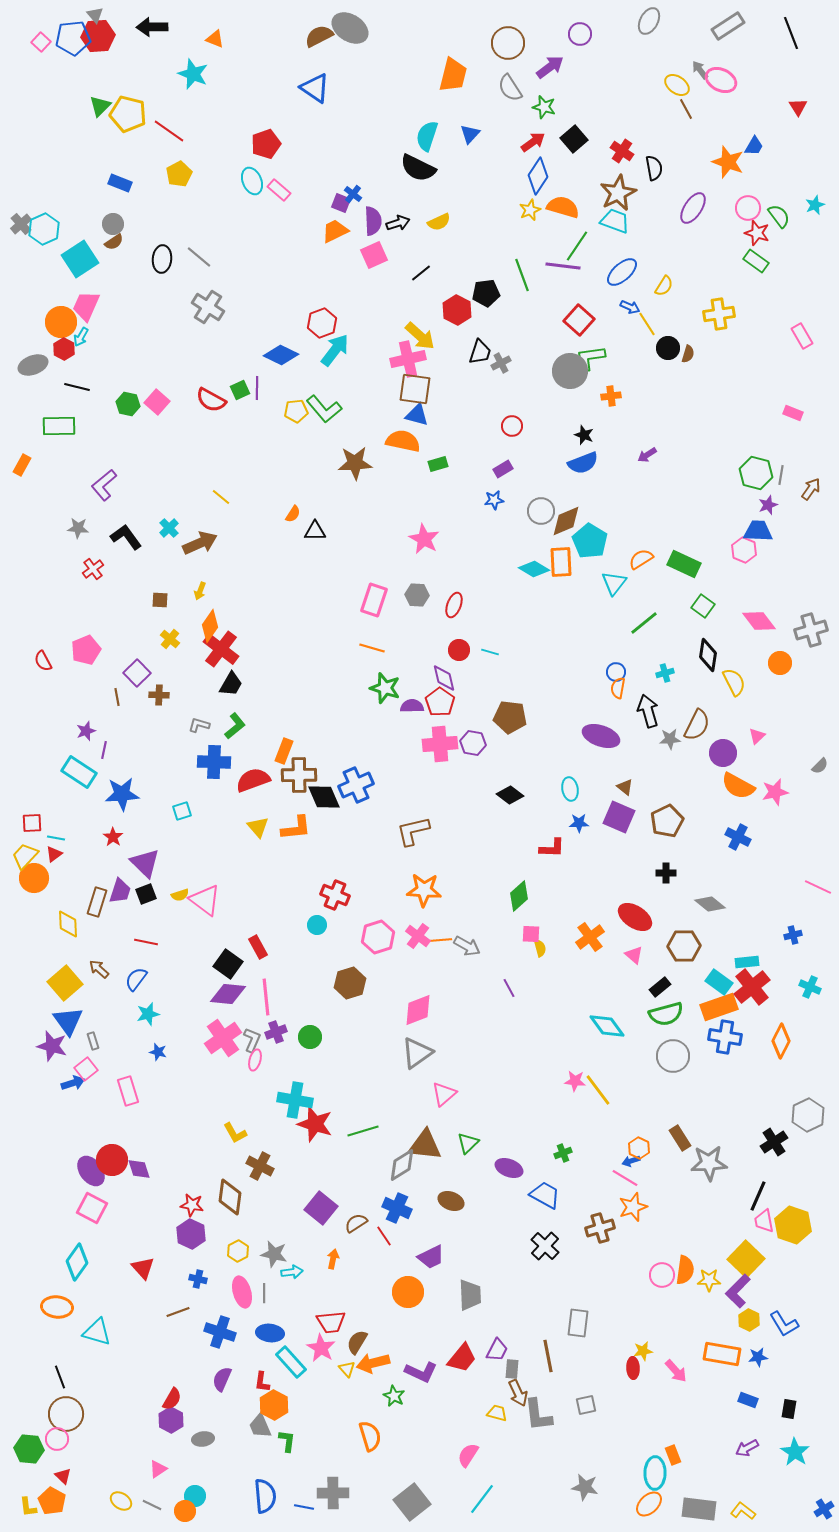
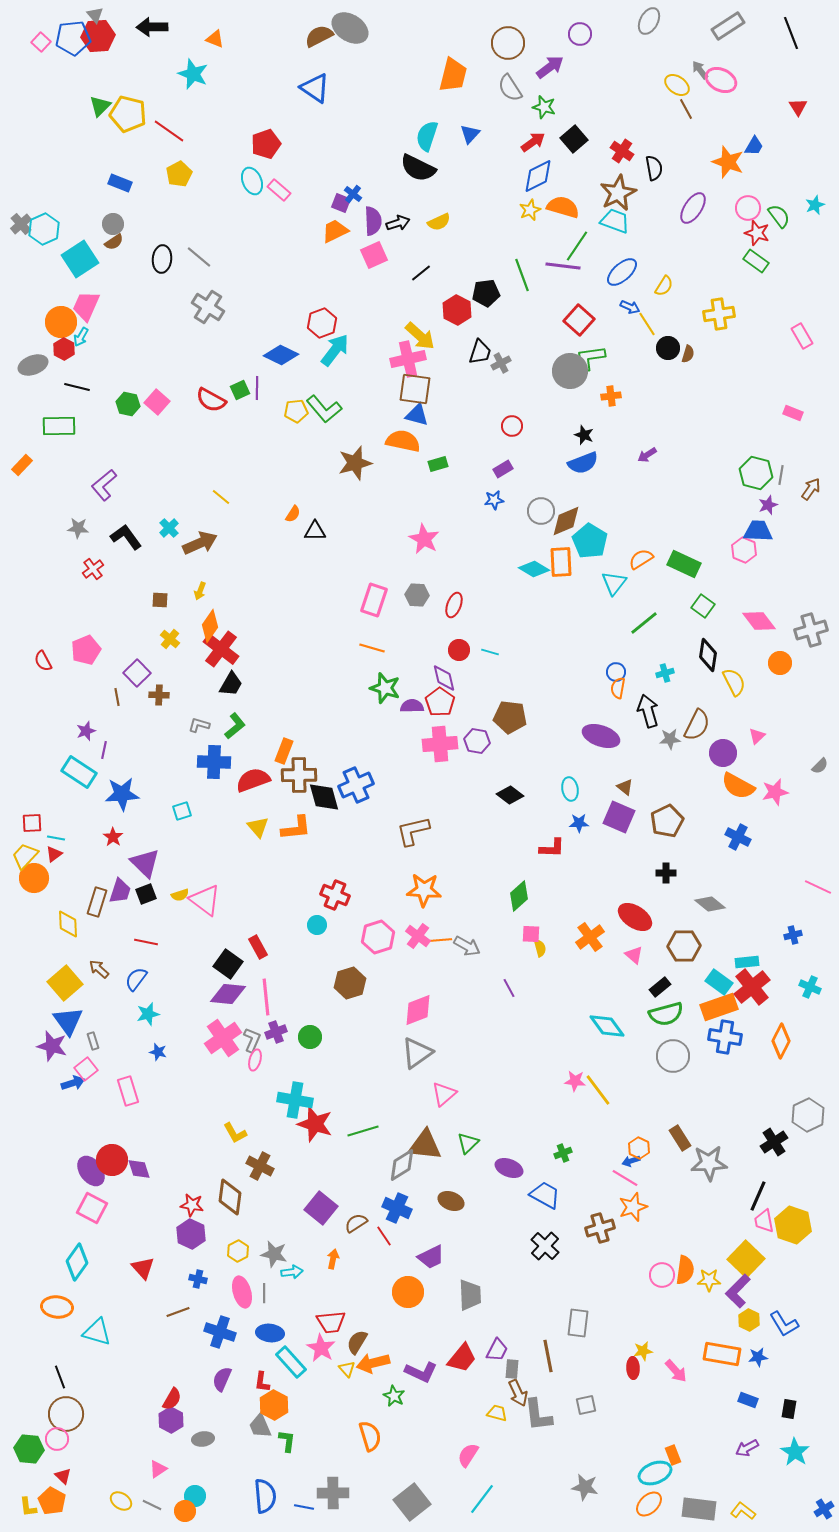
blue diamond at (538, 176): rotated 30 degrees clockwise
brown star at (355, 463): rotated 12 degrees counterclockwise
orange rectangle at (22, 465): rotated 15 degrees clockwise
purple hexagon at (473, 743): moved 4 px right, 2 px up
black diamond at (324, 797): rotated 8 degrees clockwise
cyan ellipse at (655, 1473): rotated 68 degrees clockwise
